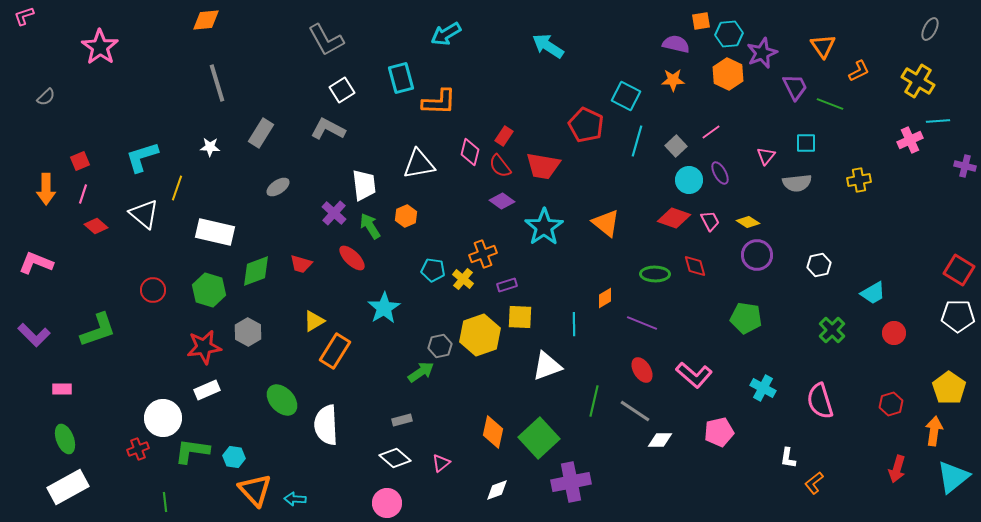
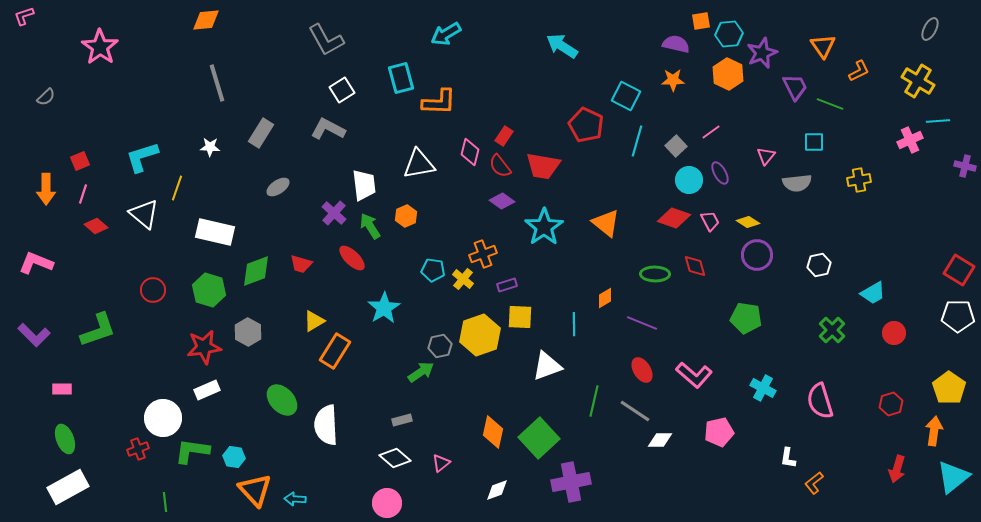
cyan arrow at (548, 46): moved 14 px right
cyan square at (806, 143): moved 8 px right, 1 px up
